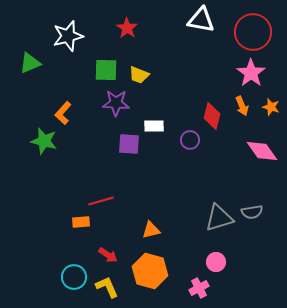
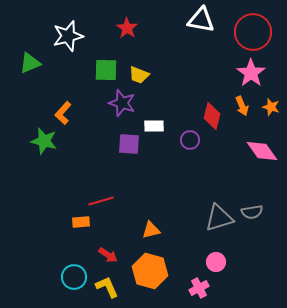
purple star: moved 6 px right; rotated 16 degrees clockwise
